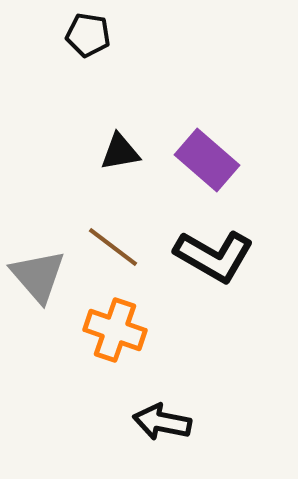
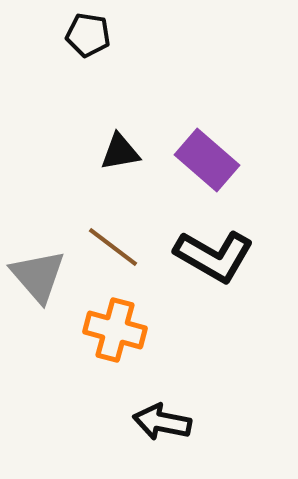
orange cross: rotated 4 degrees counterclockwise
